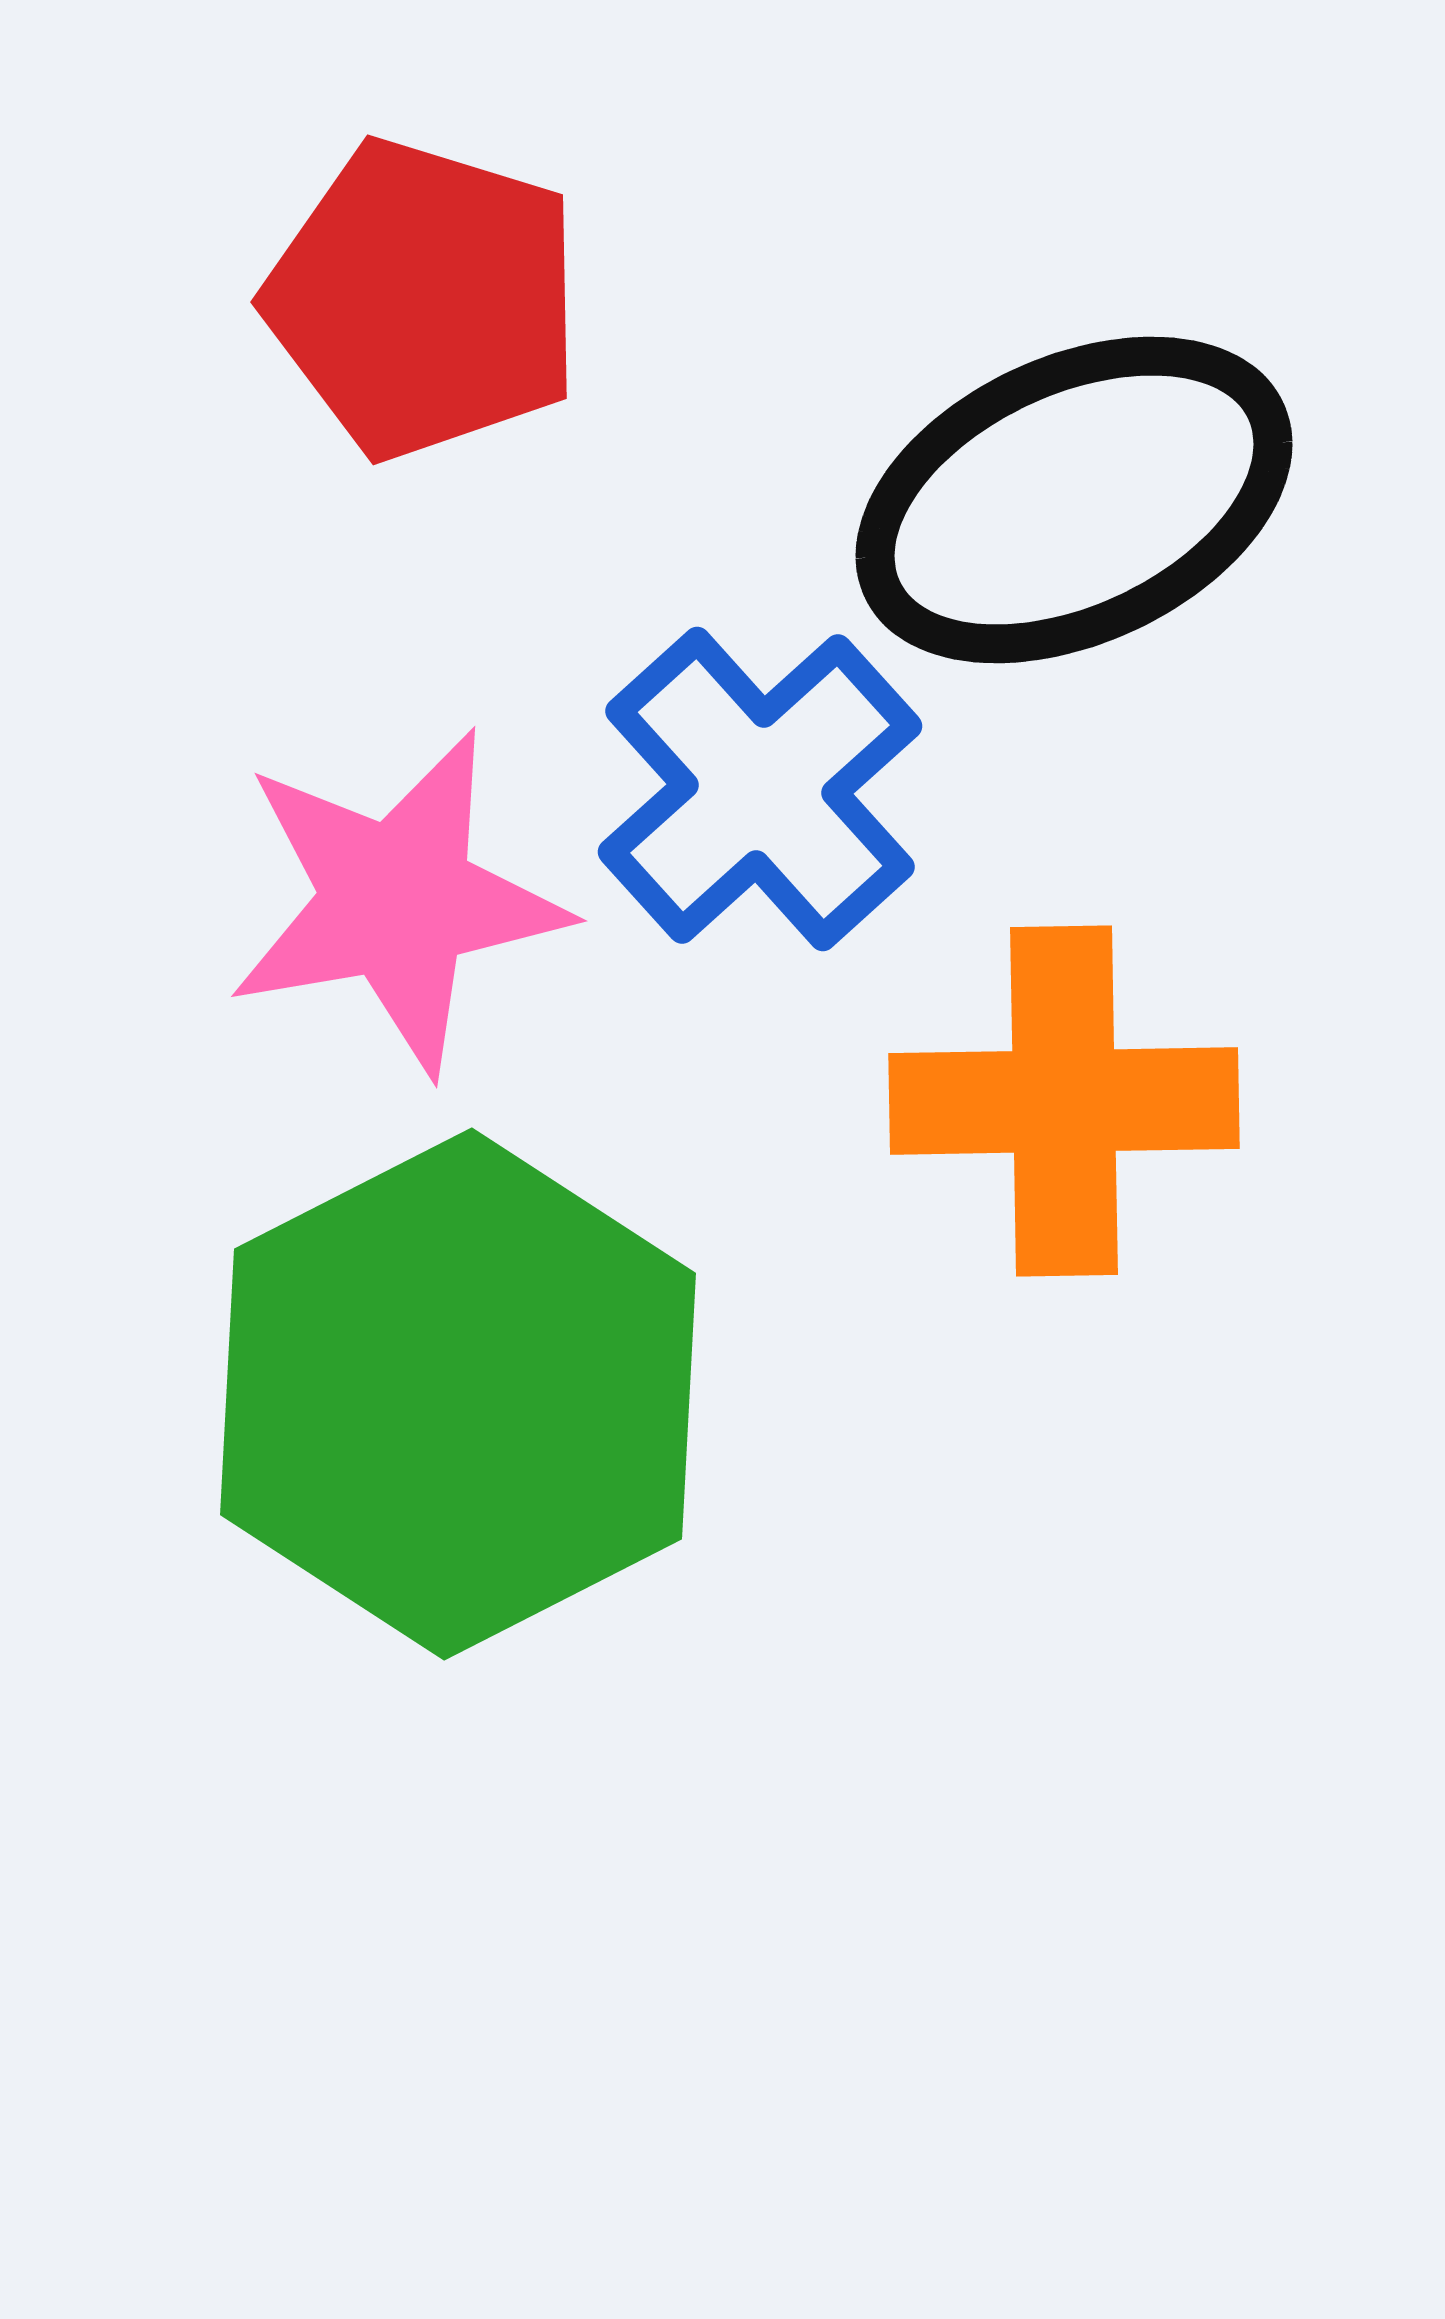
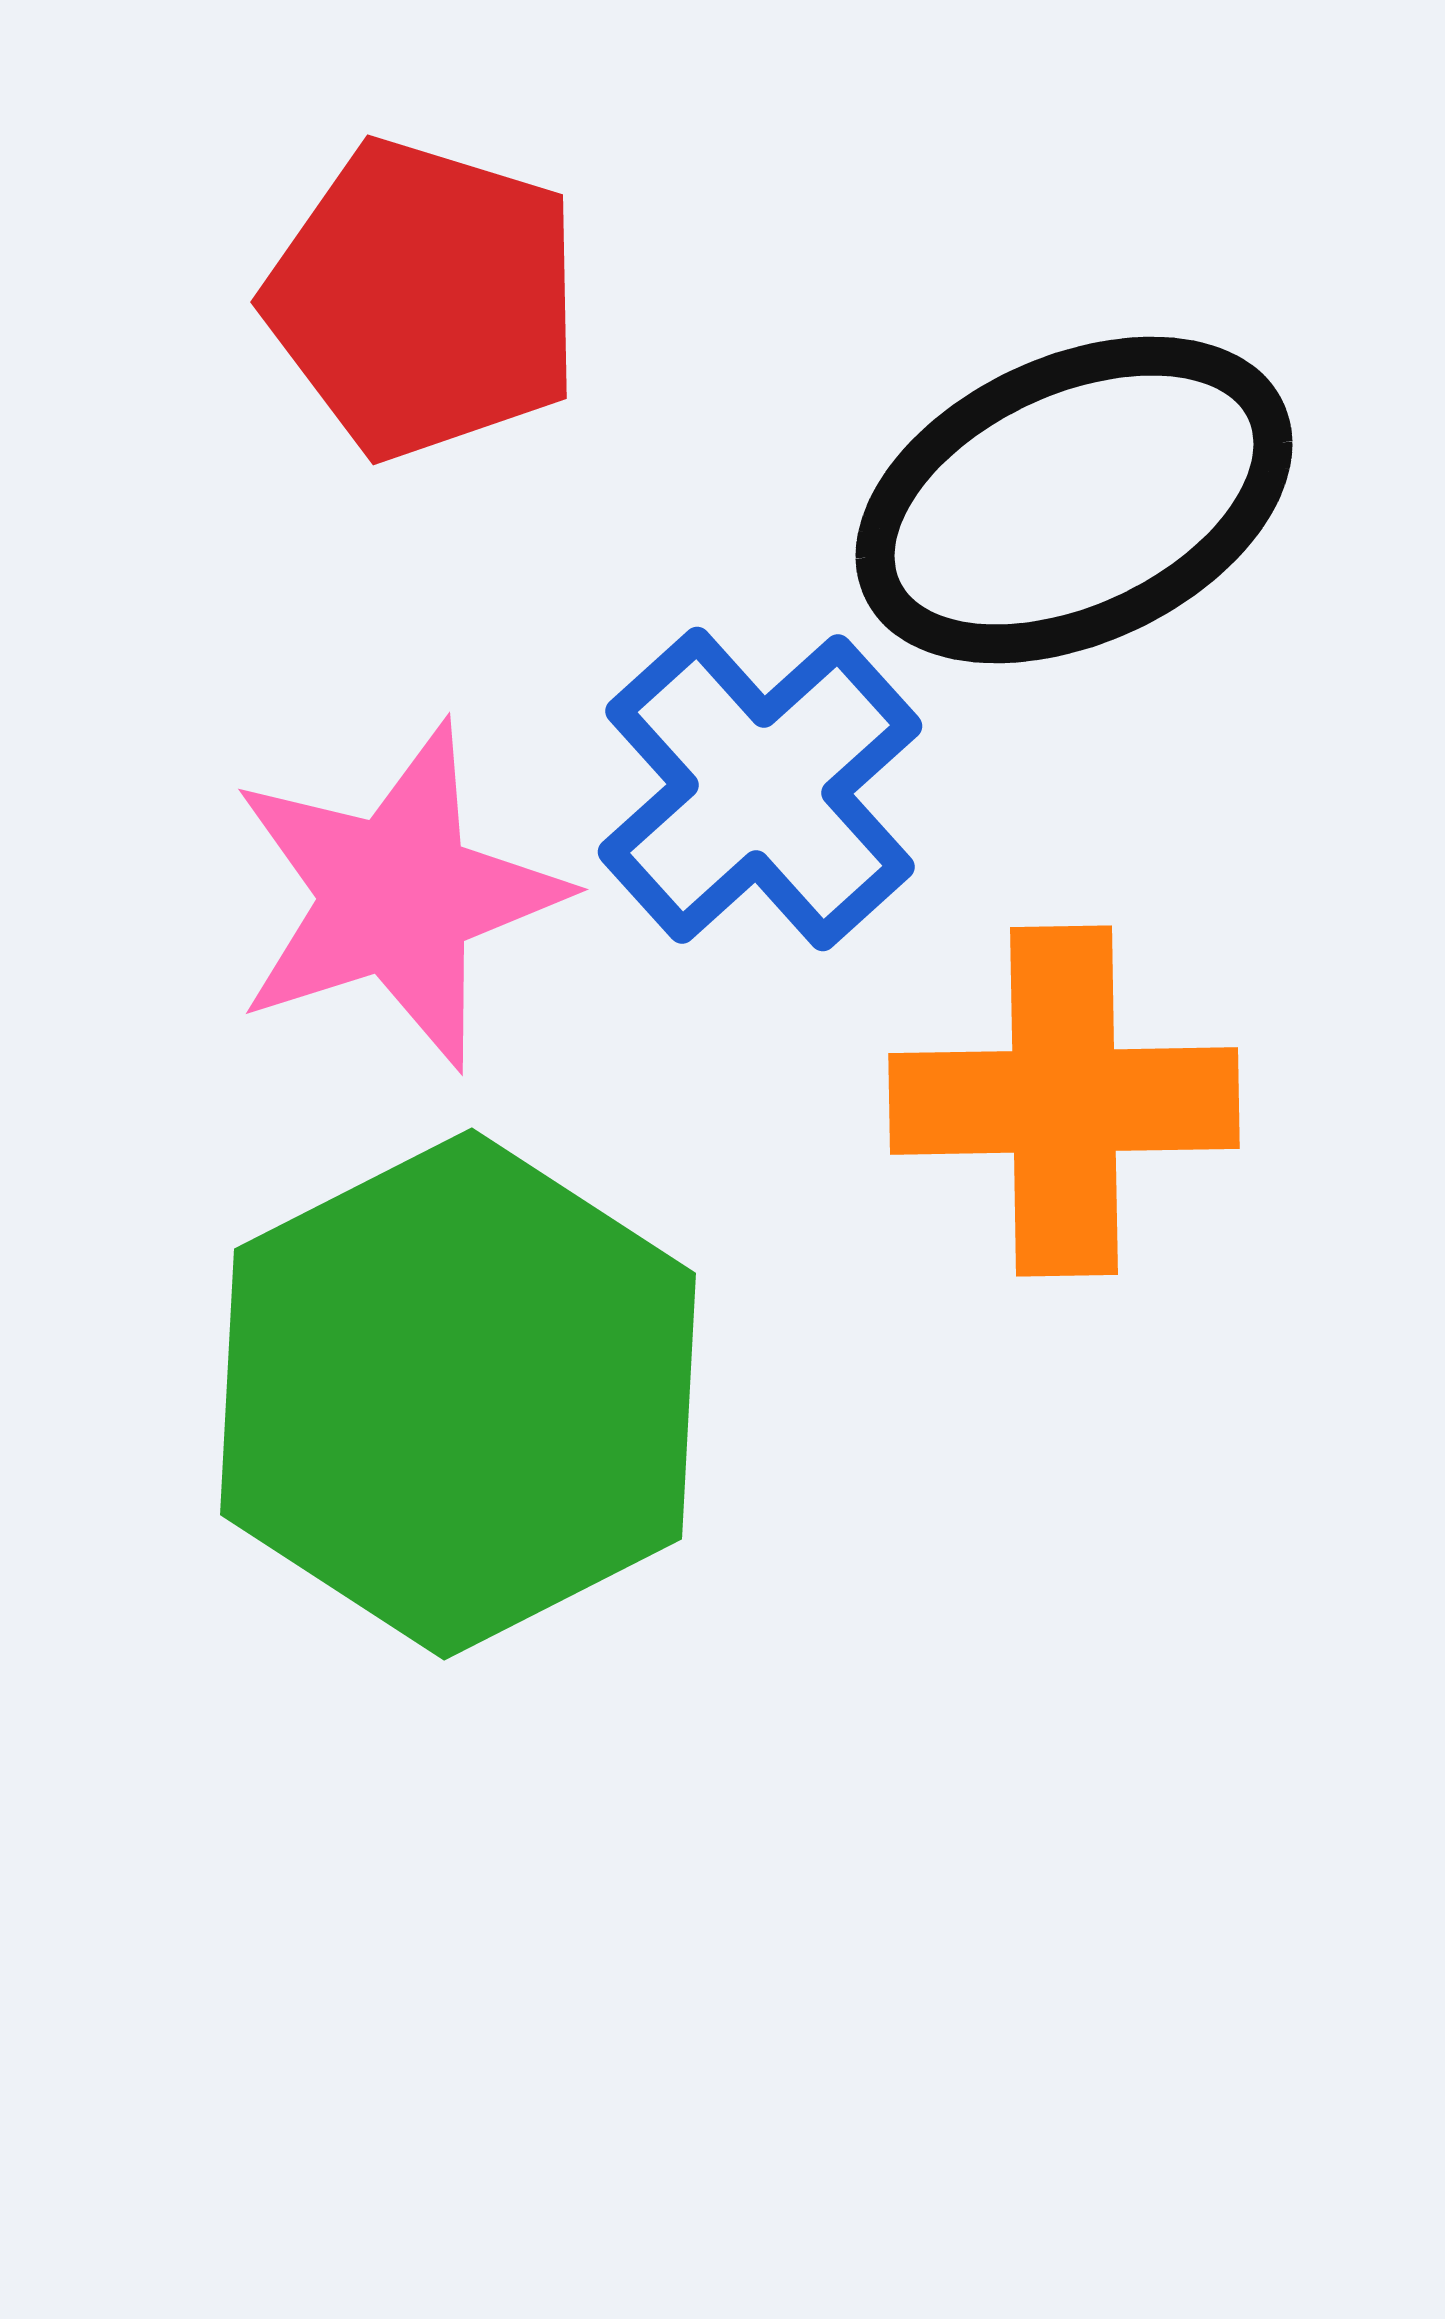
pink star: moved 5 px up; rotated 8 degrees counterclockwise
